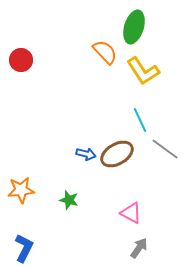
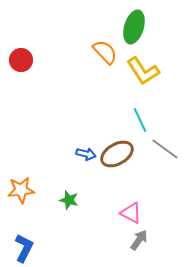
gray arrow: moved 8 px up
